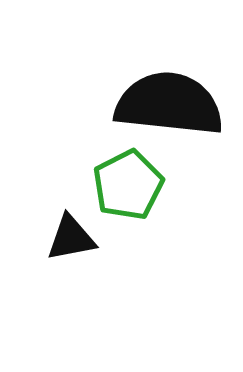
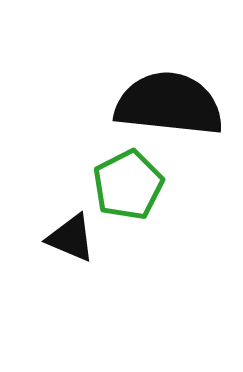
black triangle: rotated 34 degrees clockwise
